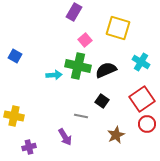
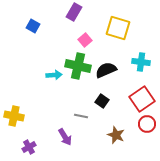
blue square: moved 18 px right, 30 px up
cyan cross: rotated 24 degrees counterclockwise
brown star: rotated 24 degrees counterclockwise
purple cross: rotated 16 degrees counterclockwise
